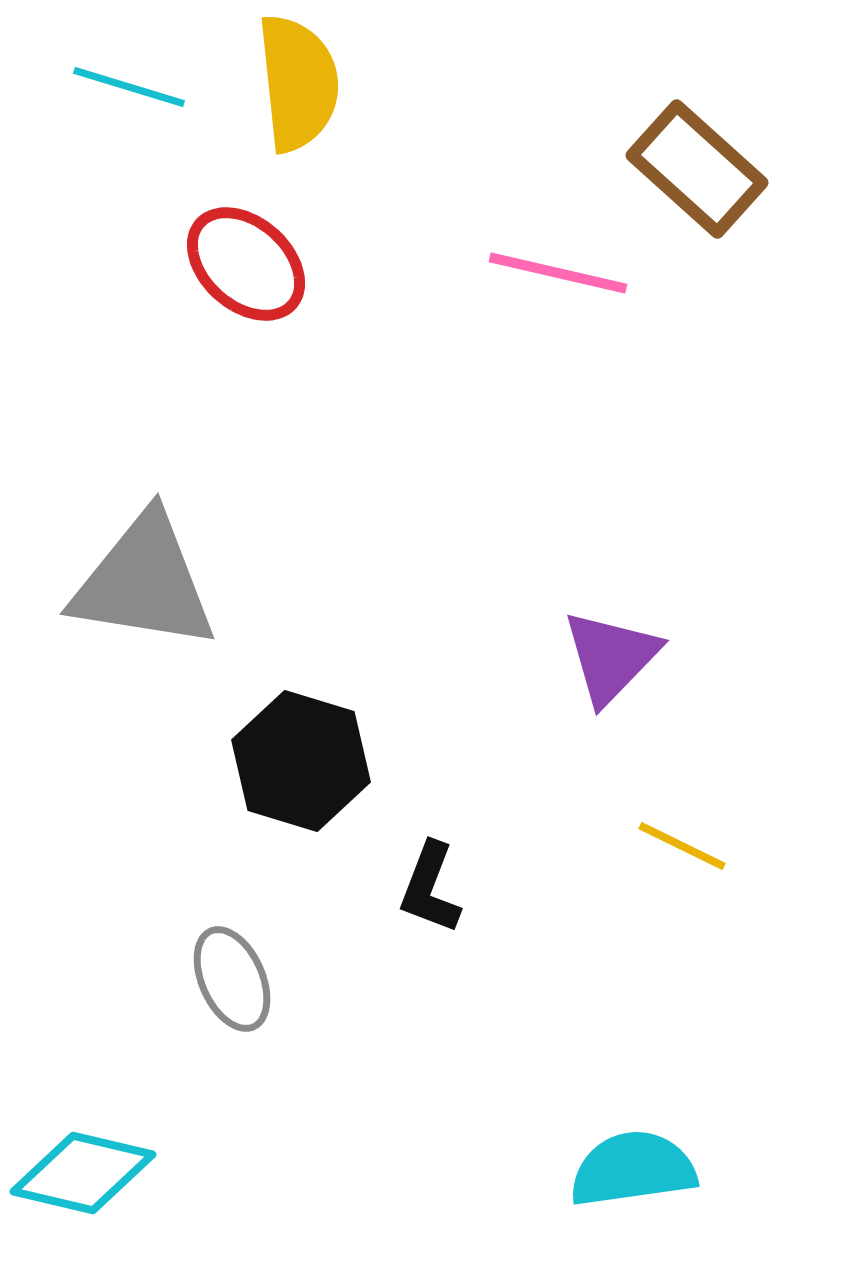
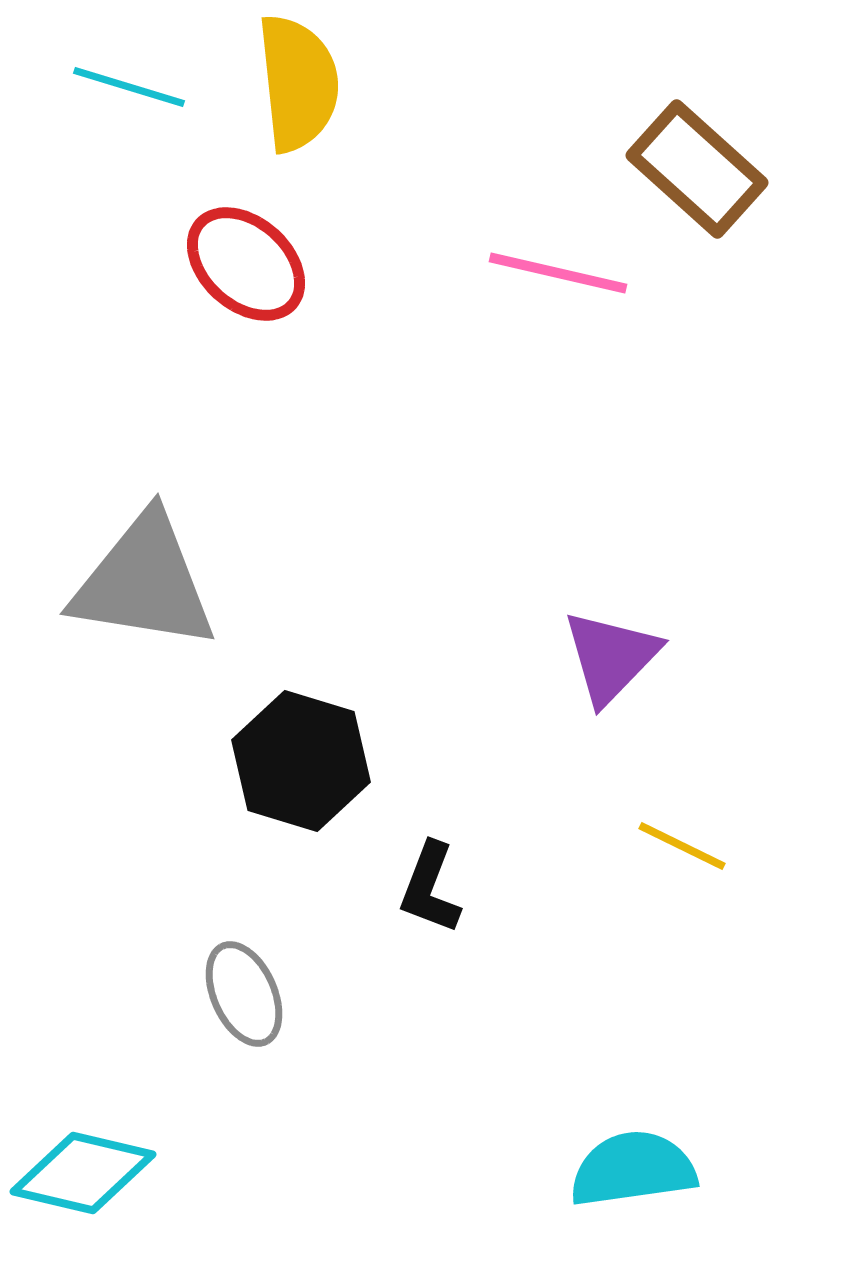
gray ellipse: moved 12 px right, 15 px down
